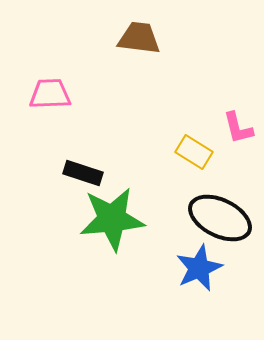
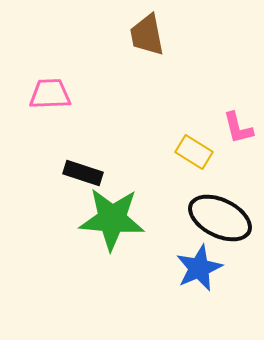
brown trapezoid: moved 8 px right, 3 px up; rotated 108 degrees counterclockwise
green star: rotated 10 degrees clockwise
